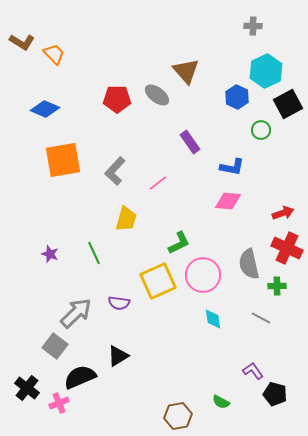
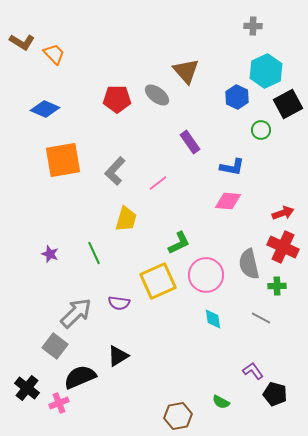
red cross: moved 4 px left, 1 px up
pink circle: moved 3 px right
